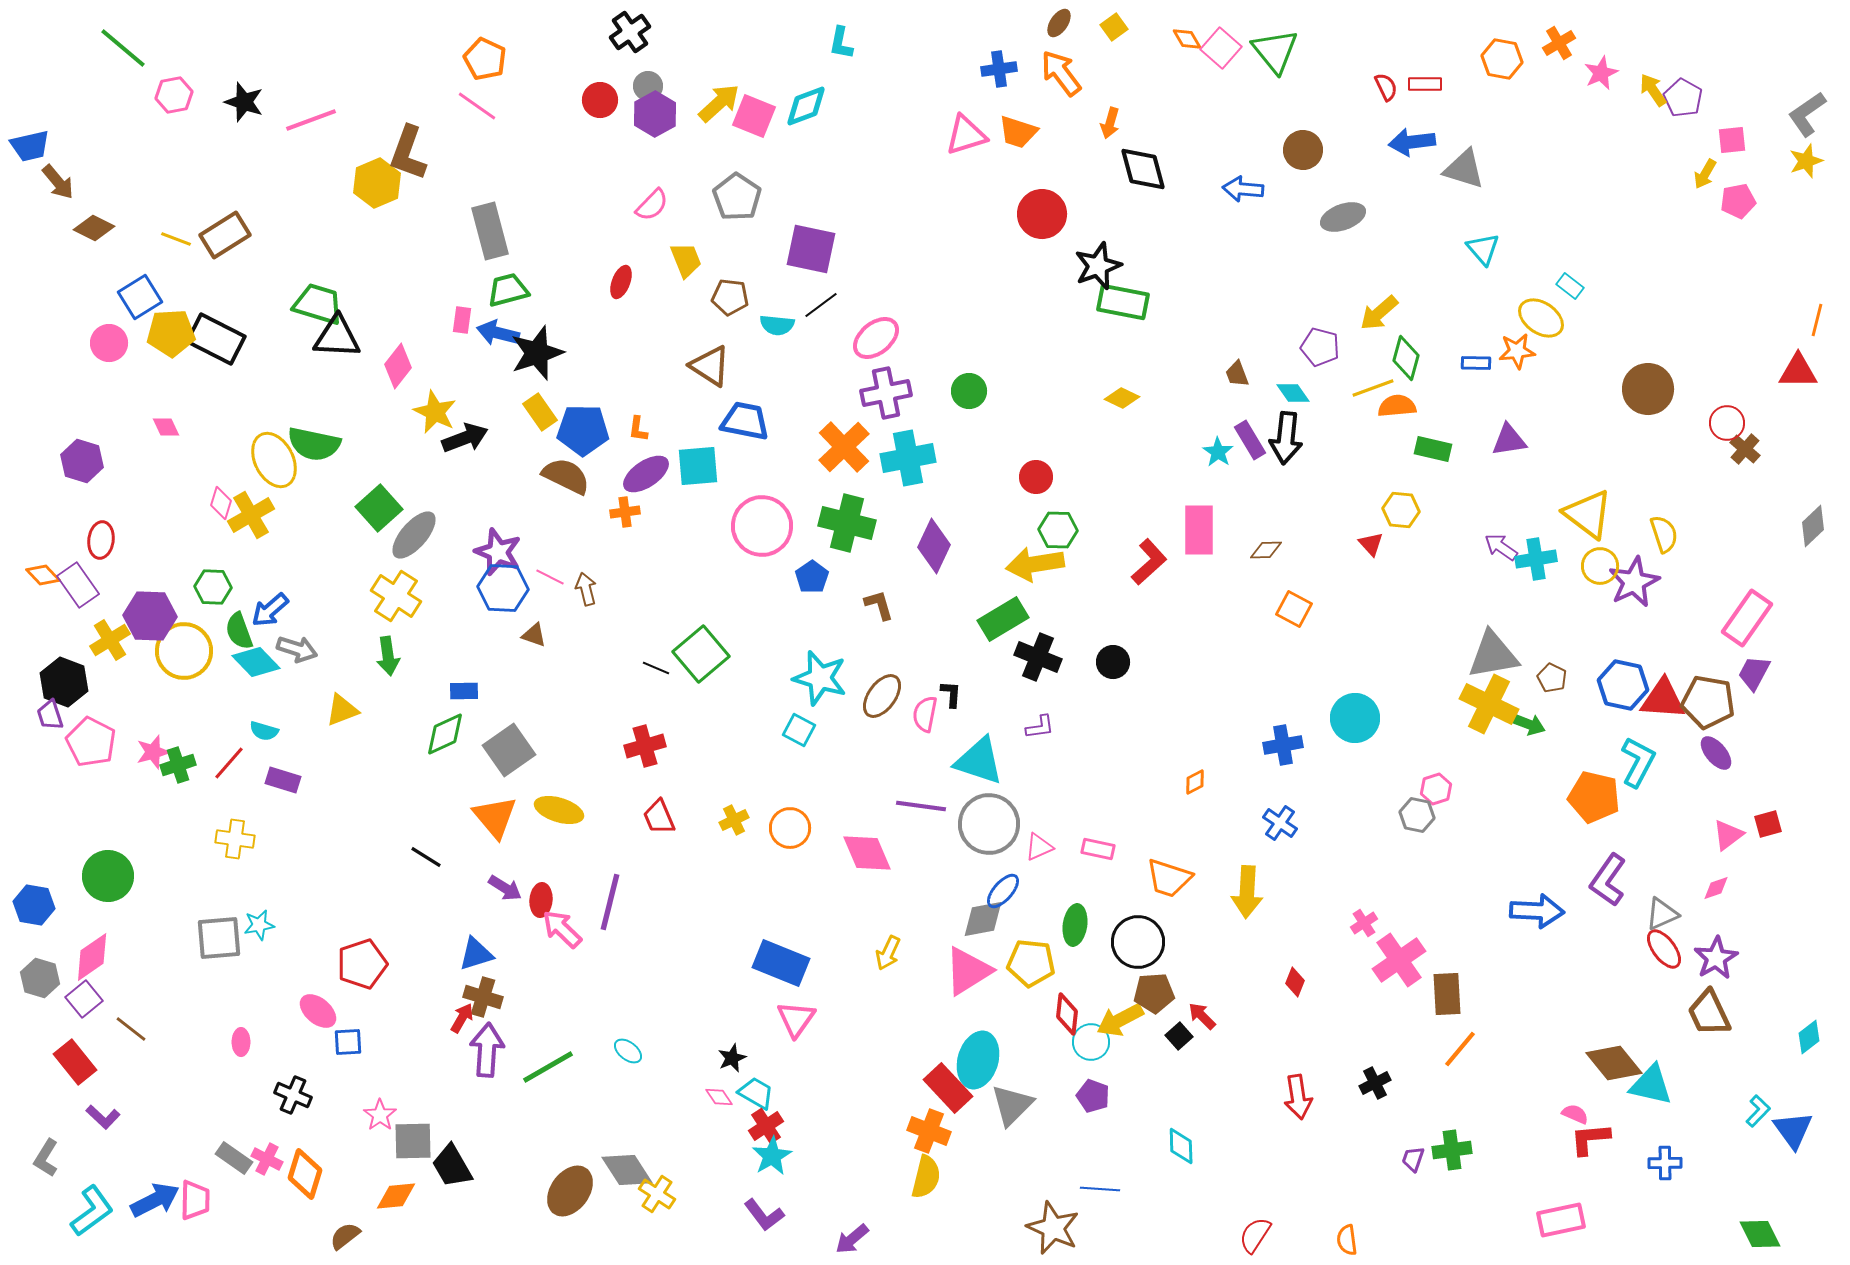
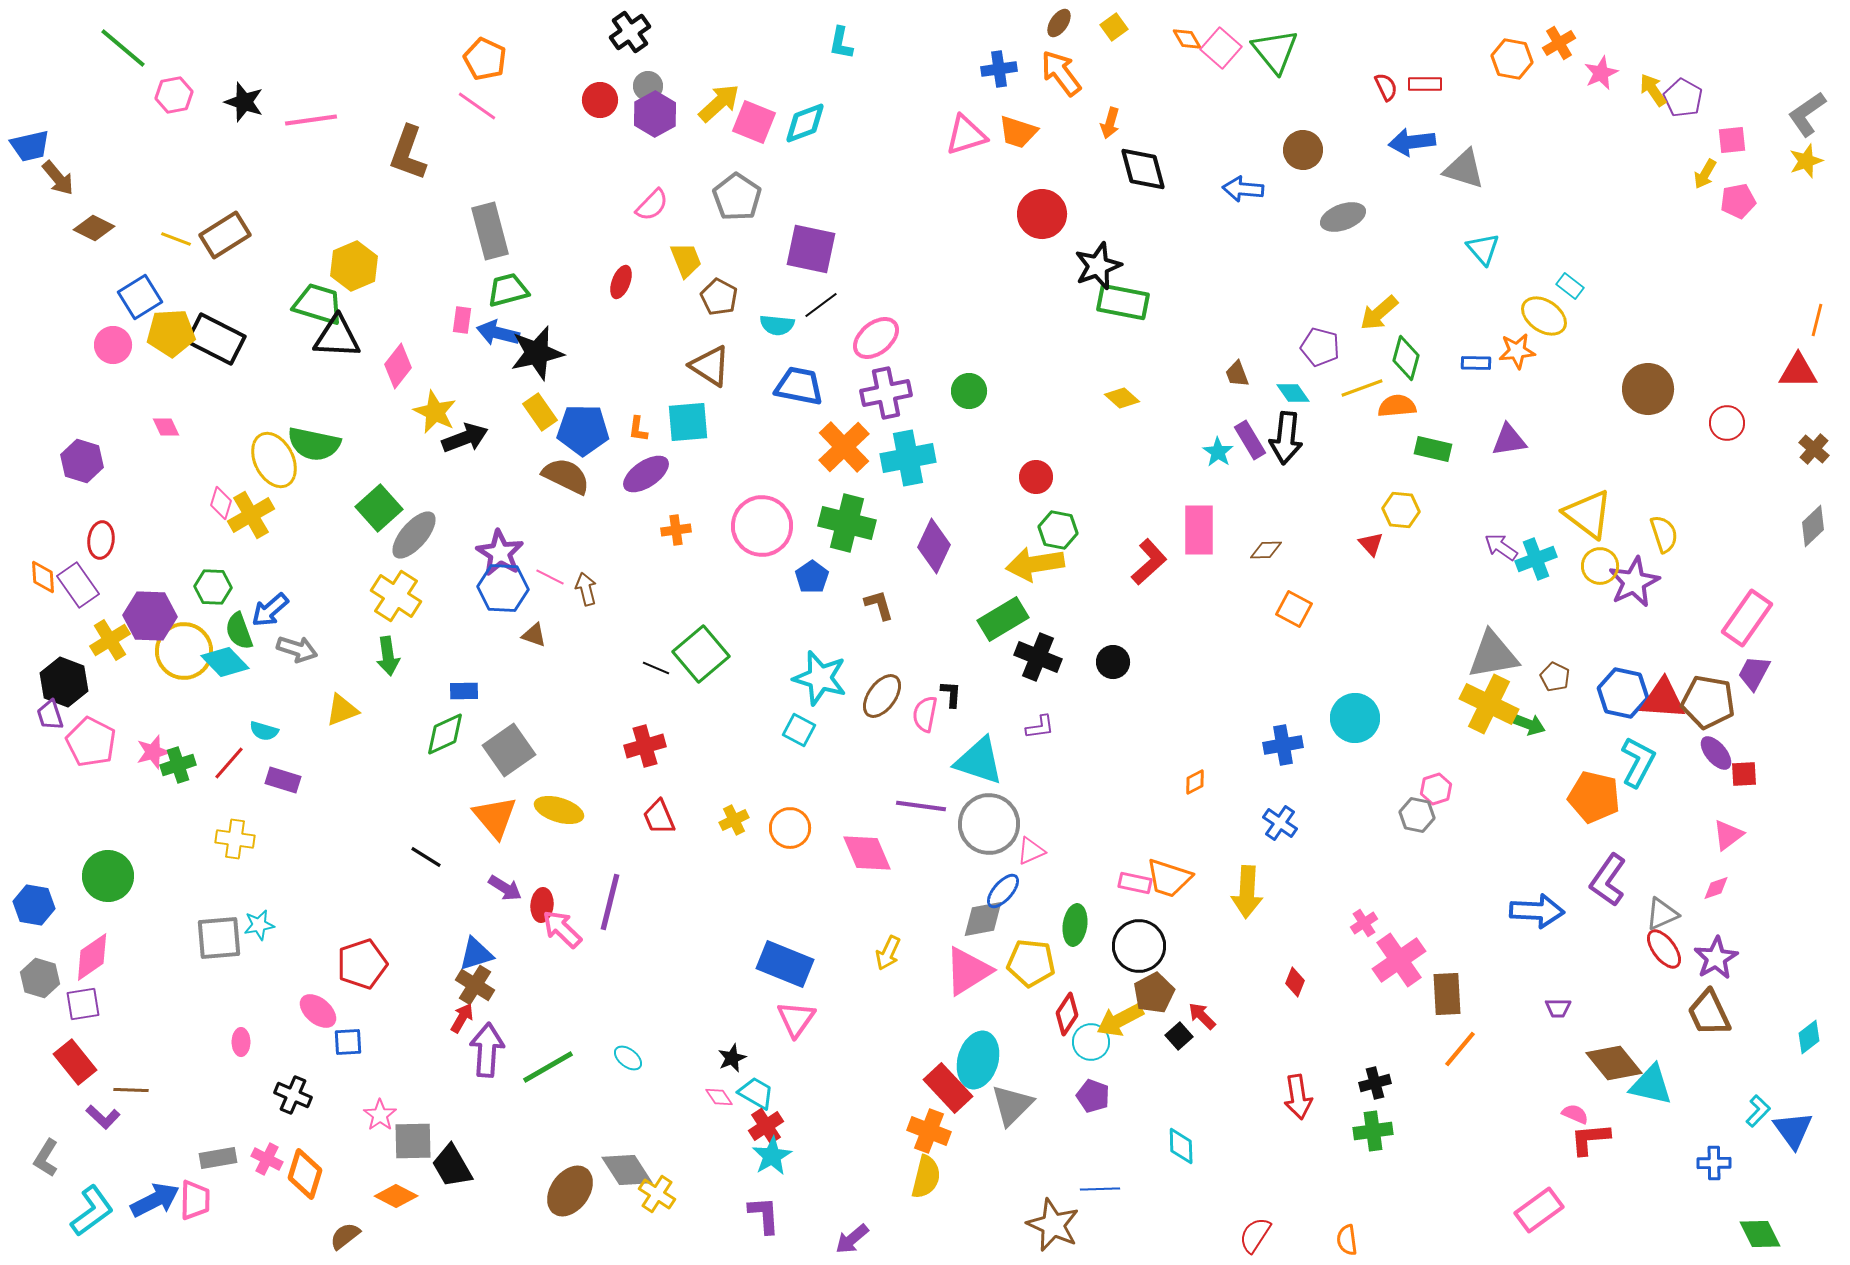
orange hexagon at (1502, 59): moved 10 px right
cyan diamond at (806, 106): moved 1 px left, 17 px down
pink square at (754, 116): moved 6 px down
pink line at (311, 120): rotated 12 degrees clockwise
brown arrow at (58, 182): moved 4 px up
yellow hexagon at (377, 183): moved 23 px left, 83 px down
brown pentagon at (730, 297): moved 11 px left; rotated 21 degrees clockwise
yellow ellipse at (1541, 318): moved 3 px right, 2 px up
pink circle at (109, 343): moved 4 px right, 2 px down
black star at (537, 353): rotated 6 degrees clockwise
yellow line at (1373, 388): moved 11 px left
yellow diamond at (1122, 398): rotated 16 degrees clockwise
blue trapezoid at (745, 421): moved 54 px right, 35 px up
brown cross at (1745, 449): moved 69 px right
cyan square at (698, 466): moved 10 px left, 44 px up
orange cross at (625, 512): moved 51 px right, 18 px down
green hexagon at (1058, 530): rotated 9 degrees clockwise
purple star at (498, 552): moved 2 px right, 1 px down; rotated 9 degrees clockwise
cyan cross at (1536, 559): rotated 12 degrees counterclockwise
orange diamond at (43, 575): moved 2 px down; rotated 40 degrees clockwise
cyan diamond at (256, 662): moved 31 px left
brown pentagon at (1552, 678): moved 3 px right, 1 px up
blue hexagon at (1623, 685): moved 8 px down
red square at (1768, 824): moved 24 px left, 50 px up; rotated 12 degrees clockwise
pink triangle at (1039, 847): moved 8 px left, 4 px down
pink rectangle at (1098, 849): moved 37 px right, 34 px down
red ellipse at (541, 900): moved 1 px right, 5 px down
black circle at (1138, 942): moved 1 px right, 4 px down
blue rectangle at (781, 963): moved 4 px right, 1 px down
brown pentagon at (1154, 993): rotated 24 degrees counterclockwise
brown cross at (483, 997): moved 8 px left, 12 px up; rotated 15 degrees clockwise
purple square at (84, 999): moved 1 px left, 5 px down; rotated 30 degrees clockwise
red diamond at (1067, 1014): rotated 27 degrees clockwise
brown line at (131, 1029): moved 61 px down; rotated 36 degrees counterclockwise
cyan ellipse at (628, 1051): moved 7 px down
black cross at (1375, 1083): rotated 12 degrees clockwise
green cross at (1452, 1150): moved 79 px left, 19 px up
gray rectangle at (234, 1158): moved 16 px left; rotated 45 degrees counterclockwise
purple trapezoid at (1413, 1159): moved 145 px right, 151 px up; rotated 108 degrees counterclockwise
blue cross at (1665, 1163): moved 49 px right
blue line at (1100, 1189): rotated 6 degrees counterclockwise
orange diamond at (396, 1196): rotated 33 degrees clockwise
purple L-shape at (764, 1215): rotated 147 degrees counterclockwise
pink rectangle at (1561, 1220): moved 22 px left, 10 px up; rotated 24 degrees counterclockwise
brown star at (1053, 1228): moved 3 px up
